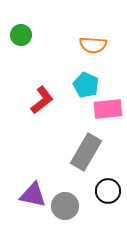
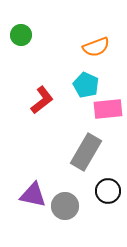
orange semicircle: moved 3 px right, 2 px down; rotated 24 degrees counterclockwise
